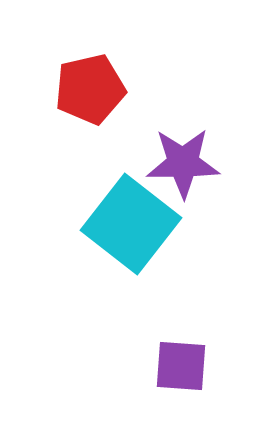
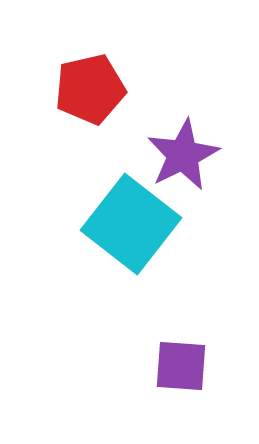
purple star: moved 8 px up; rotated 26 degrees counterclockwise
